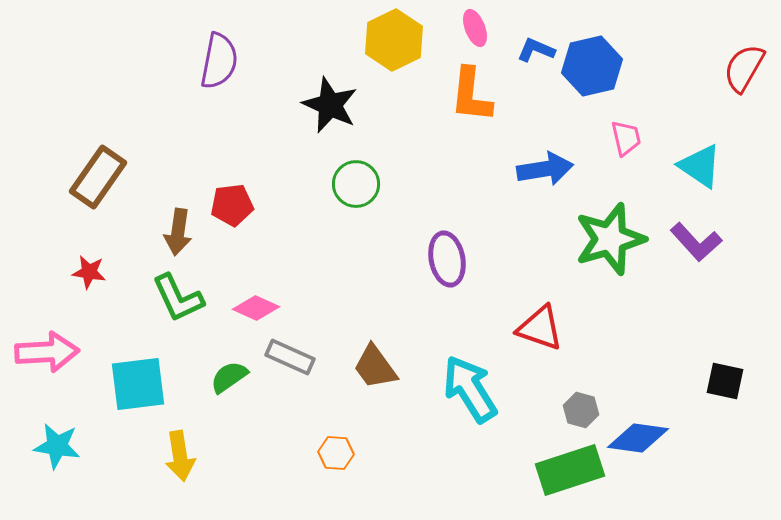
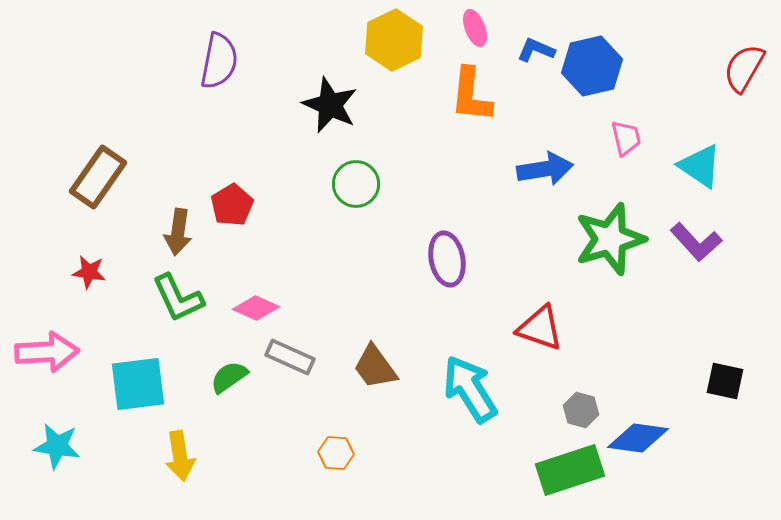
red pentagon: rotated 24 degrees counterclockwise
